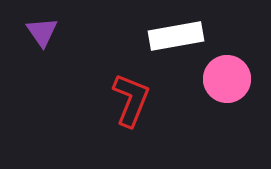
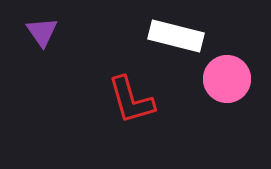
white rectangle: rotated 24 degrees clockwise
red L-shape: rotated 142 degrees clockwise
